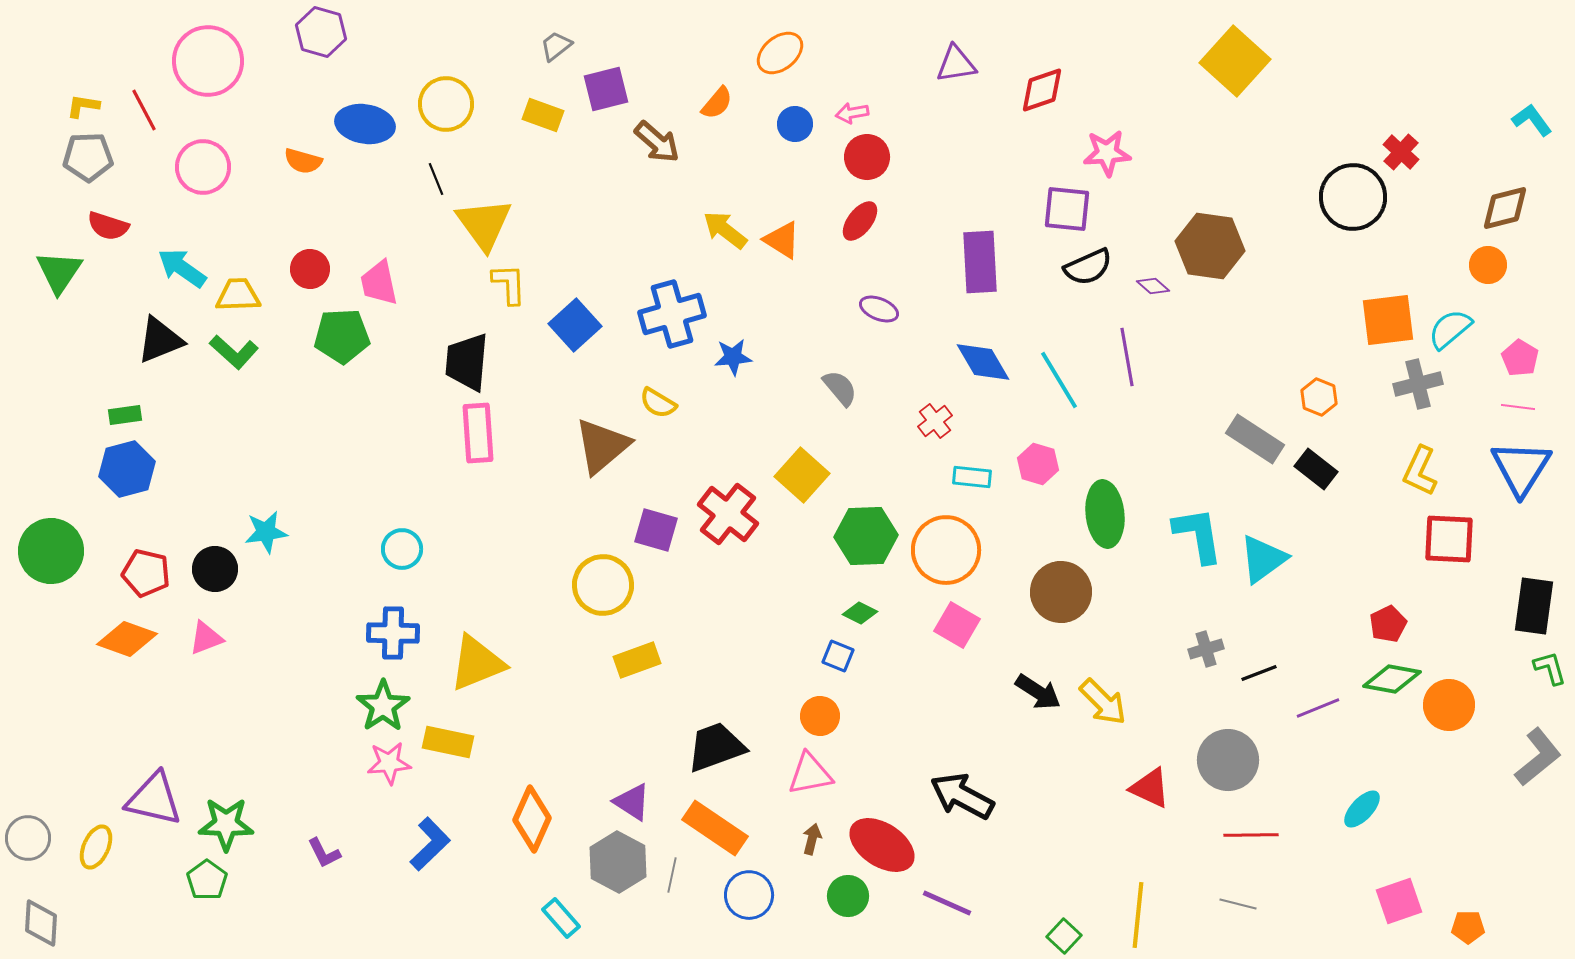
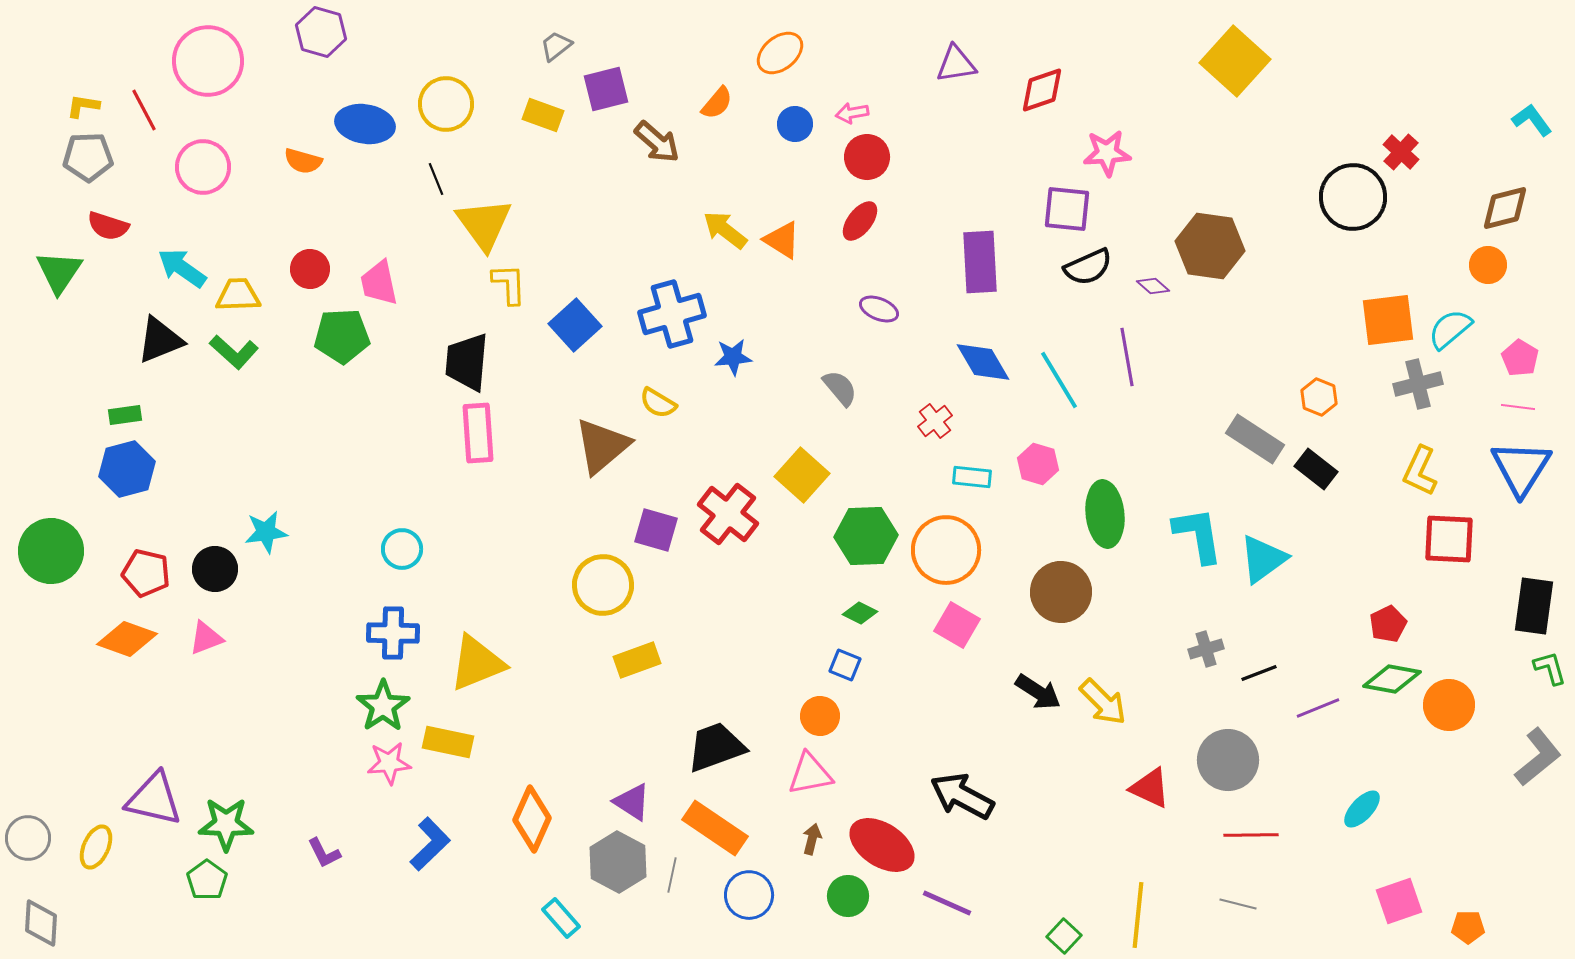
blue square at (838, 656): moved 7 px right, 9 px down
